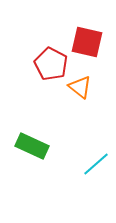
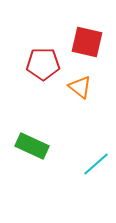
red pentagon: moved 8 px left; rotated 28 degrees counterclockwise
